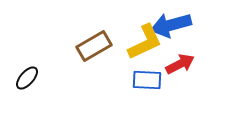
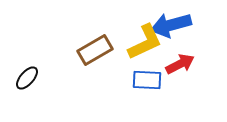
brown rectangle: moved 1 px right, 4 px down
